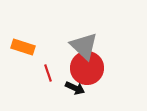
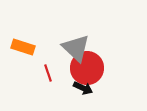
gray triangle: moved 8 px left, 2 px down
black arrow: moved 8 px right
